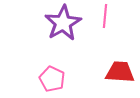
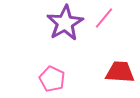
pink line: moved 1 px left, 2 px down; rotated 35 degrees clockwise
purple star: moved 2 px right
